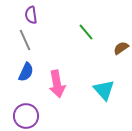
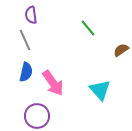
green line: moved 2 px right, 4 px up
brown semicircle: moved 2 px down
blue semicircle: rotated 12 degrees counterclockwise
pink arrow: moved 4 px left, 1 px up; rotated 24 degrees counterclockwise
cyan triangle: moved 4 px left
purple circle: moved 11 px right
